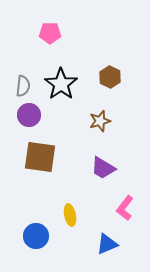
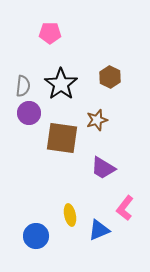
purple circle: moved 2 px up
brown star: moved 3 px left, 1 px up
brown square: moved 22 px right, 19 px up
blue triangle: moved 8 px left, 14 px up
